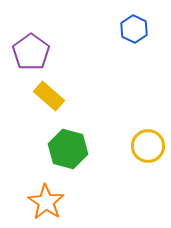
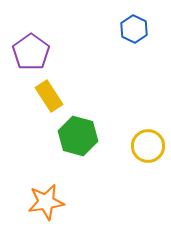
yellow rectangle: rotated 16 degrees clockwise
green hexagon: moved 10 px right, 13 px up
orange star: rotated 30 degrees clockwise
